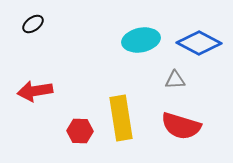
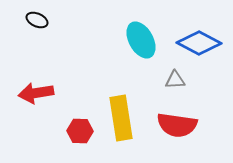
black ellipse: moved 4 px right, 4 px up; rotated 60 degrees clockwise
cyan ellipse: rotated 72 degrees clockwise
red arrow: moved 1 px right, 2 px down
red semicircle: moved 4 px left, 1 px up; rotated 9 degrees counterclockwise
